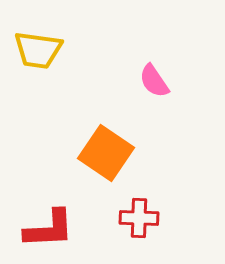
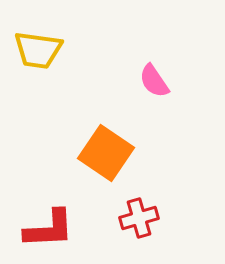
red cross: rotated 18 degrees counterclockwise
